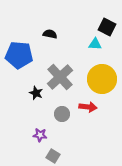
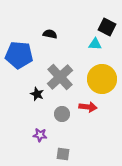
black star: moved 1 px right, 1 px down
gray square: moved 10 px right, 2 px up; rotated 24 degrees counterclockwise
